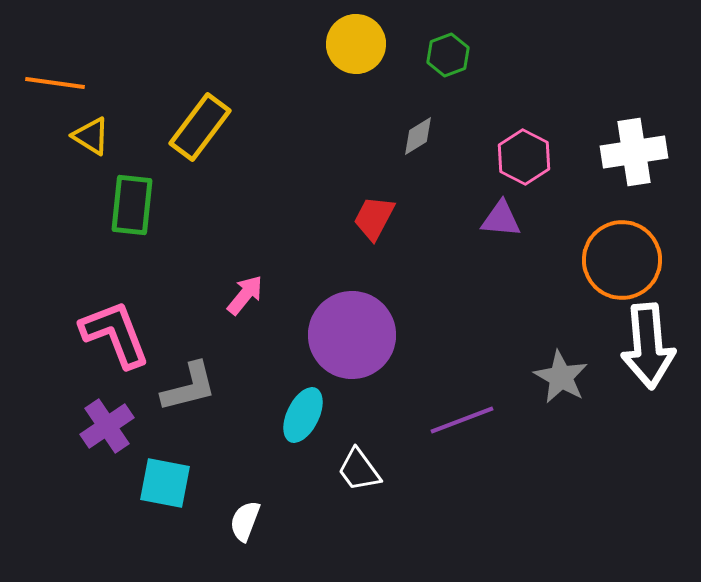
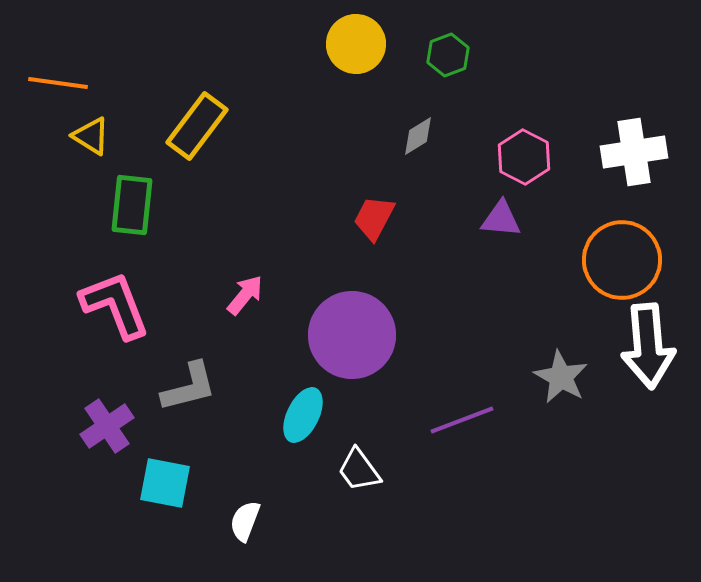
orange line: moved 3 px right
yellow rectangle: moved 3 px left, 1 px up
pink L-shape: moved 29 px up
